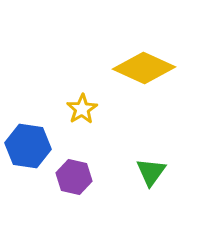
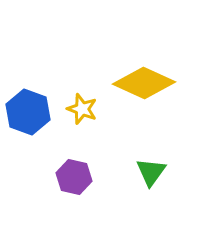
yellow diamond: moved 15 px down
yellow star: rotated 20 degrees counterclockwise
blue hexagon: moved 34 px up; rotated 12 degrees clockwise
